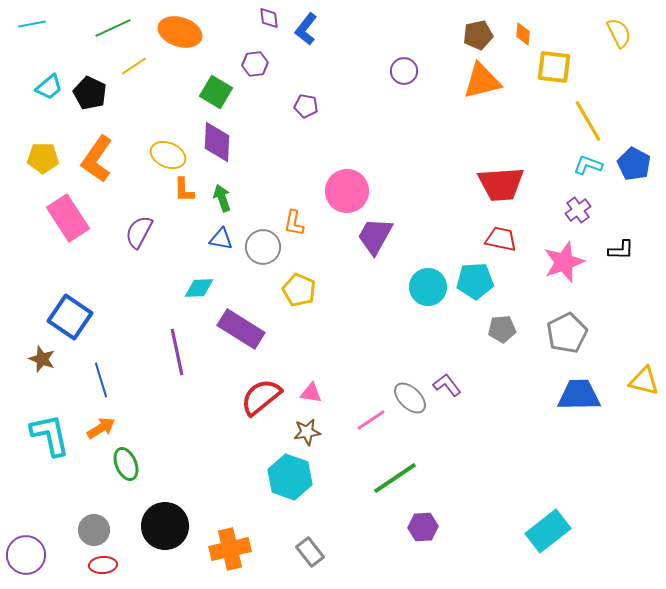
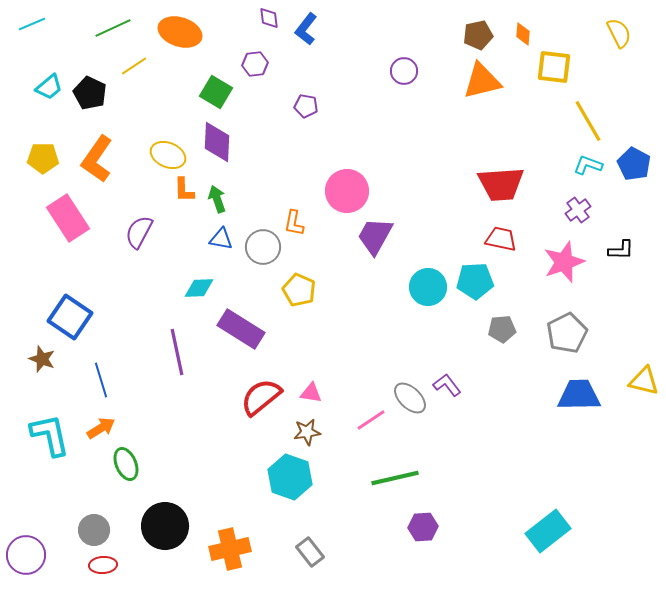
cyan line at (32, 24): rotated 12 degrees counterclockwise
green arrow at (222, 198): moved 5 px left, 1 px down
green line at (395, 478): rotated 21 degrees clockwise
